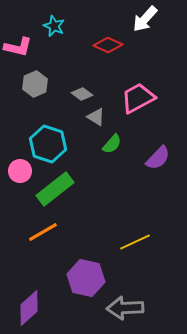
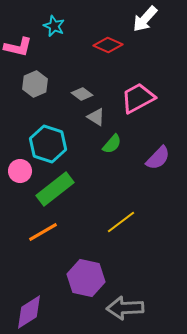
yellow line: moved 14 px left, 20 px up; rotated 12 degrees counterclockwise
purple diamond: moved 4 px down; rotated 9 degrees clockwise
